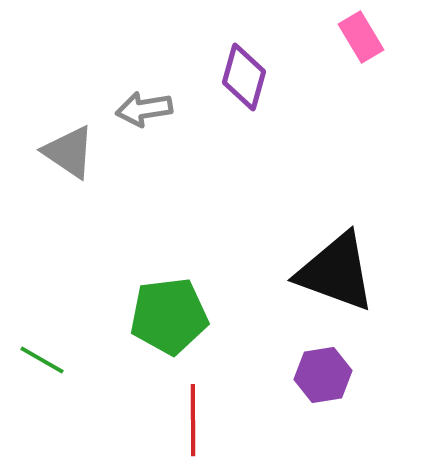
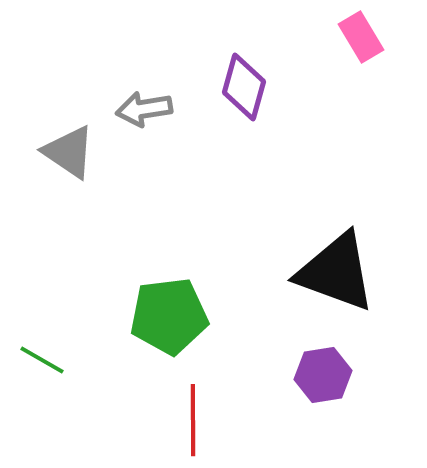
purple diamond: moved 10 px down
